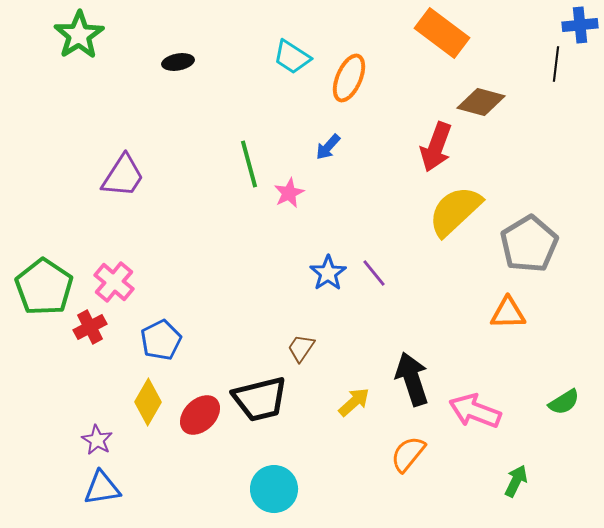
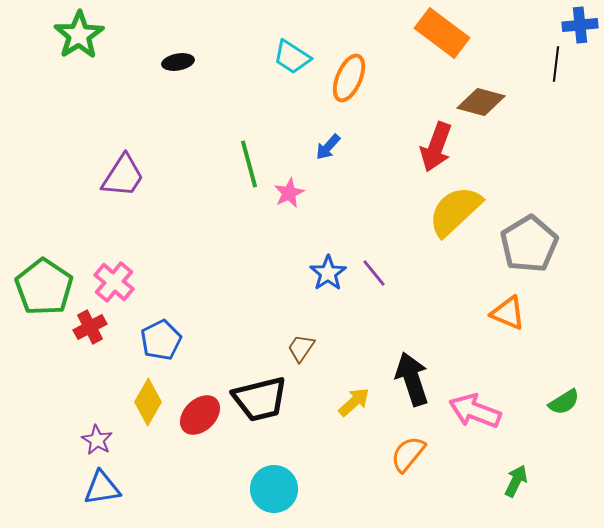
orange triangle: rotated 24 degrees clockwise
